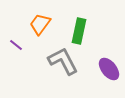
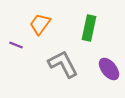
green rectangle: moved 10 px right, 3 px up
purple line: rotated 16 degrees counterclockwise
gray L-shape: moved 3 px down
